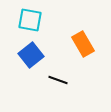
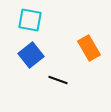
orange rectangle: moved 6 px right, 4 px down
